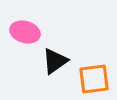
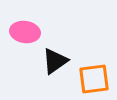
pink ellipse: rotated 8 degrees counterclockwise
